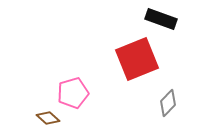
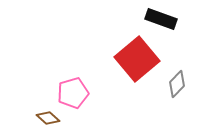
red square: rotated 18 degrees counterclockwise
gray diamond: moved 9 px right, 19 px up
